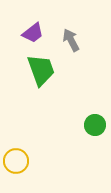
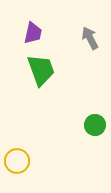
purple trapezoid: rotated 40 degrees counterclockwise
gray arrow: moved 19 px right, 2 px up
yellow circle: moved 1 px right
